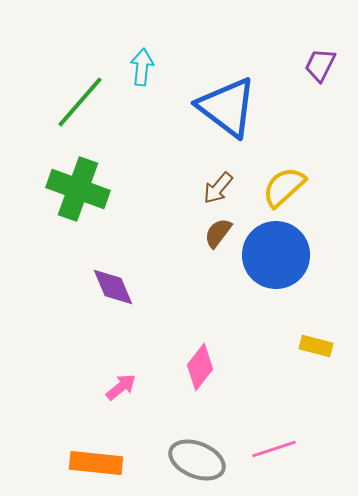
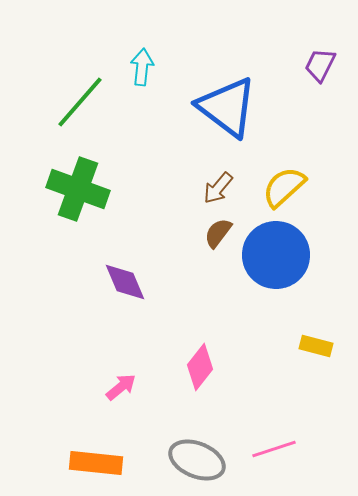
purple diamond: moved 12 px right, 5 px up
